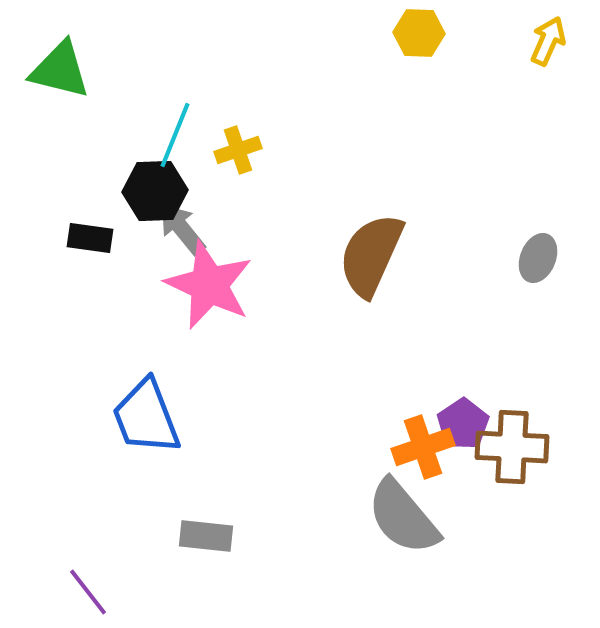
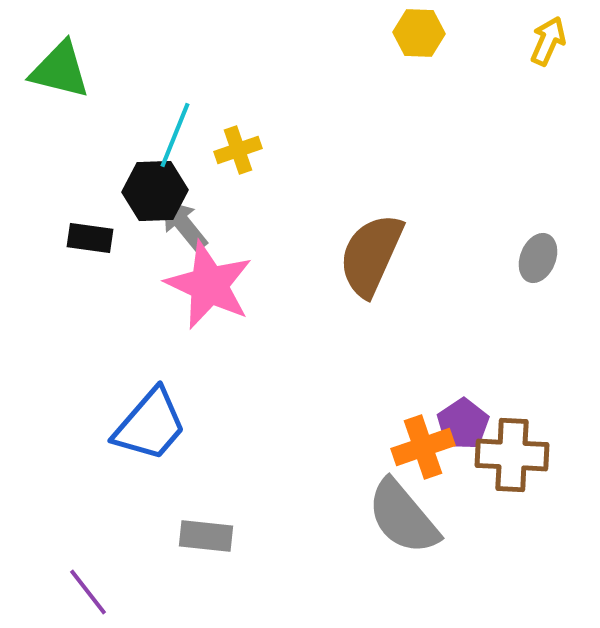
gray arrow: moved 2 px right, 4 px up
blue trapezoid: moved 4 px right, 8 px down; rotated 118 degrees counterclockwise
brown cross: moved 8 px down
